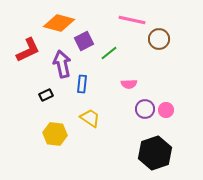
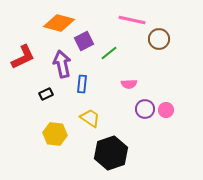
red L-shape: moved 5 px left, 7 px down
black rectangle: moved 1 px up
black hexagon: moved 44 px left
